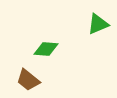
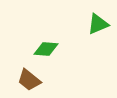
brown trapezoid: moved 1 px right
